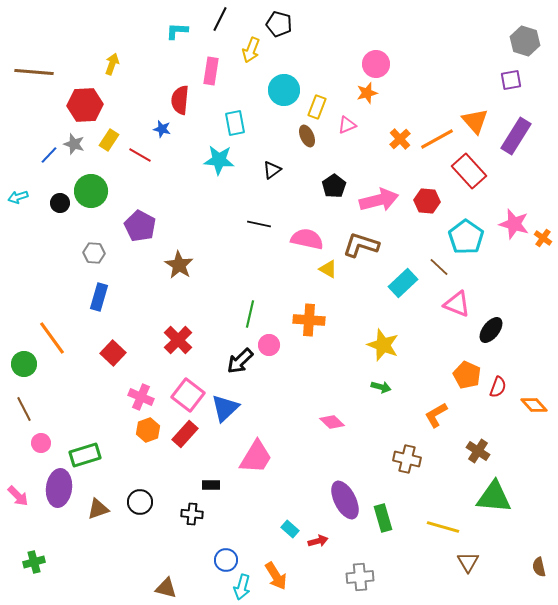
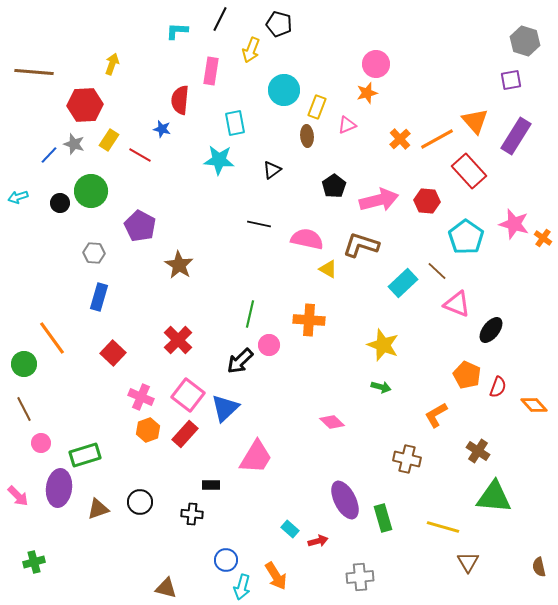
brown ellipse at (307, 136): rotated 20 degrees clockwise
brown line at (439, 267): moved 2 px left, 4 px down
